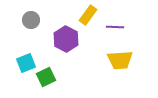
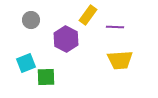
green square: rotated 24 degrees clockwise
